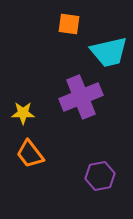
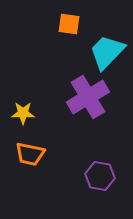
cyan trapezoid: moved 2 px left; rotated 147 degrees clockwise
purple cross: moved 7 px right; rotated 9 degrees counterclockwise
orange trapezoid: rotated 40 degrees counterclockwise
purple hexagon: rotated 20 degrees clockwise
